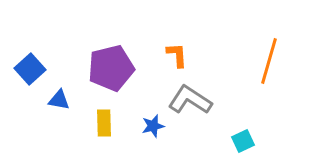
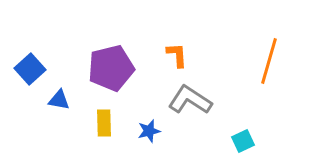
blue star: moved 4 px left, 5 px down
